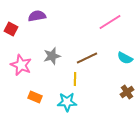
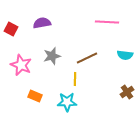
purple semicircle: moved 5 px right, 7 px down
pink line: moved 3 px left; rotated 35 degrees clockwise
cyan semicircle: moved 3 px up; rotated 21 degrees counterclockwise
orange rectangle: moved 1 px up
